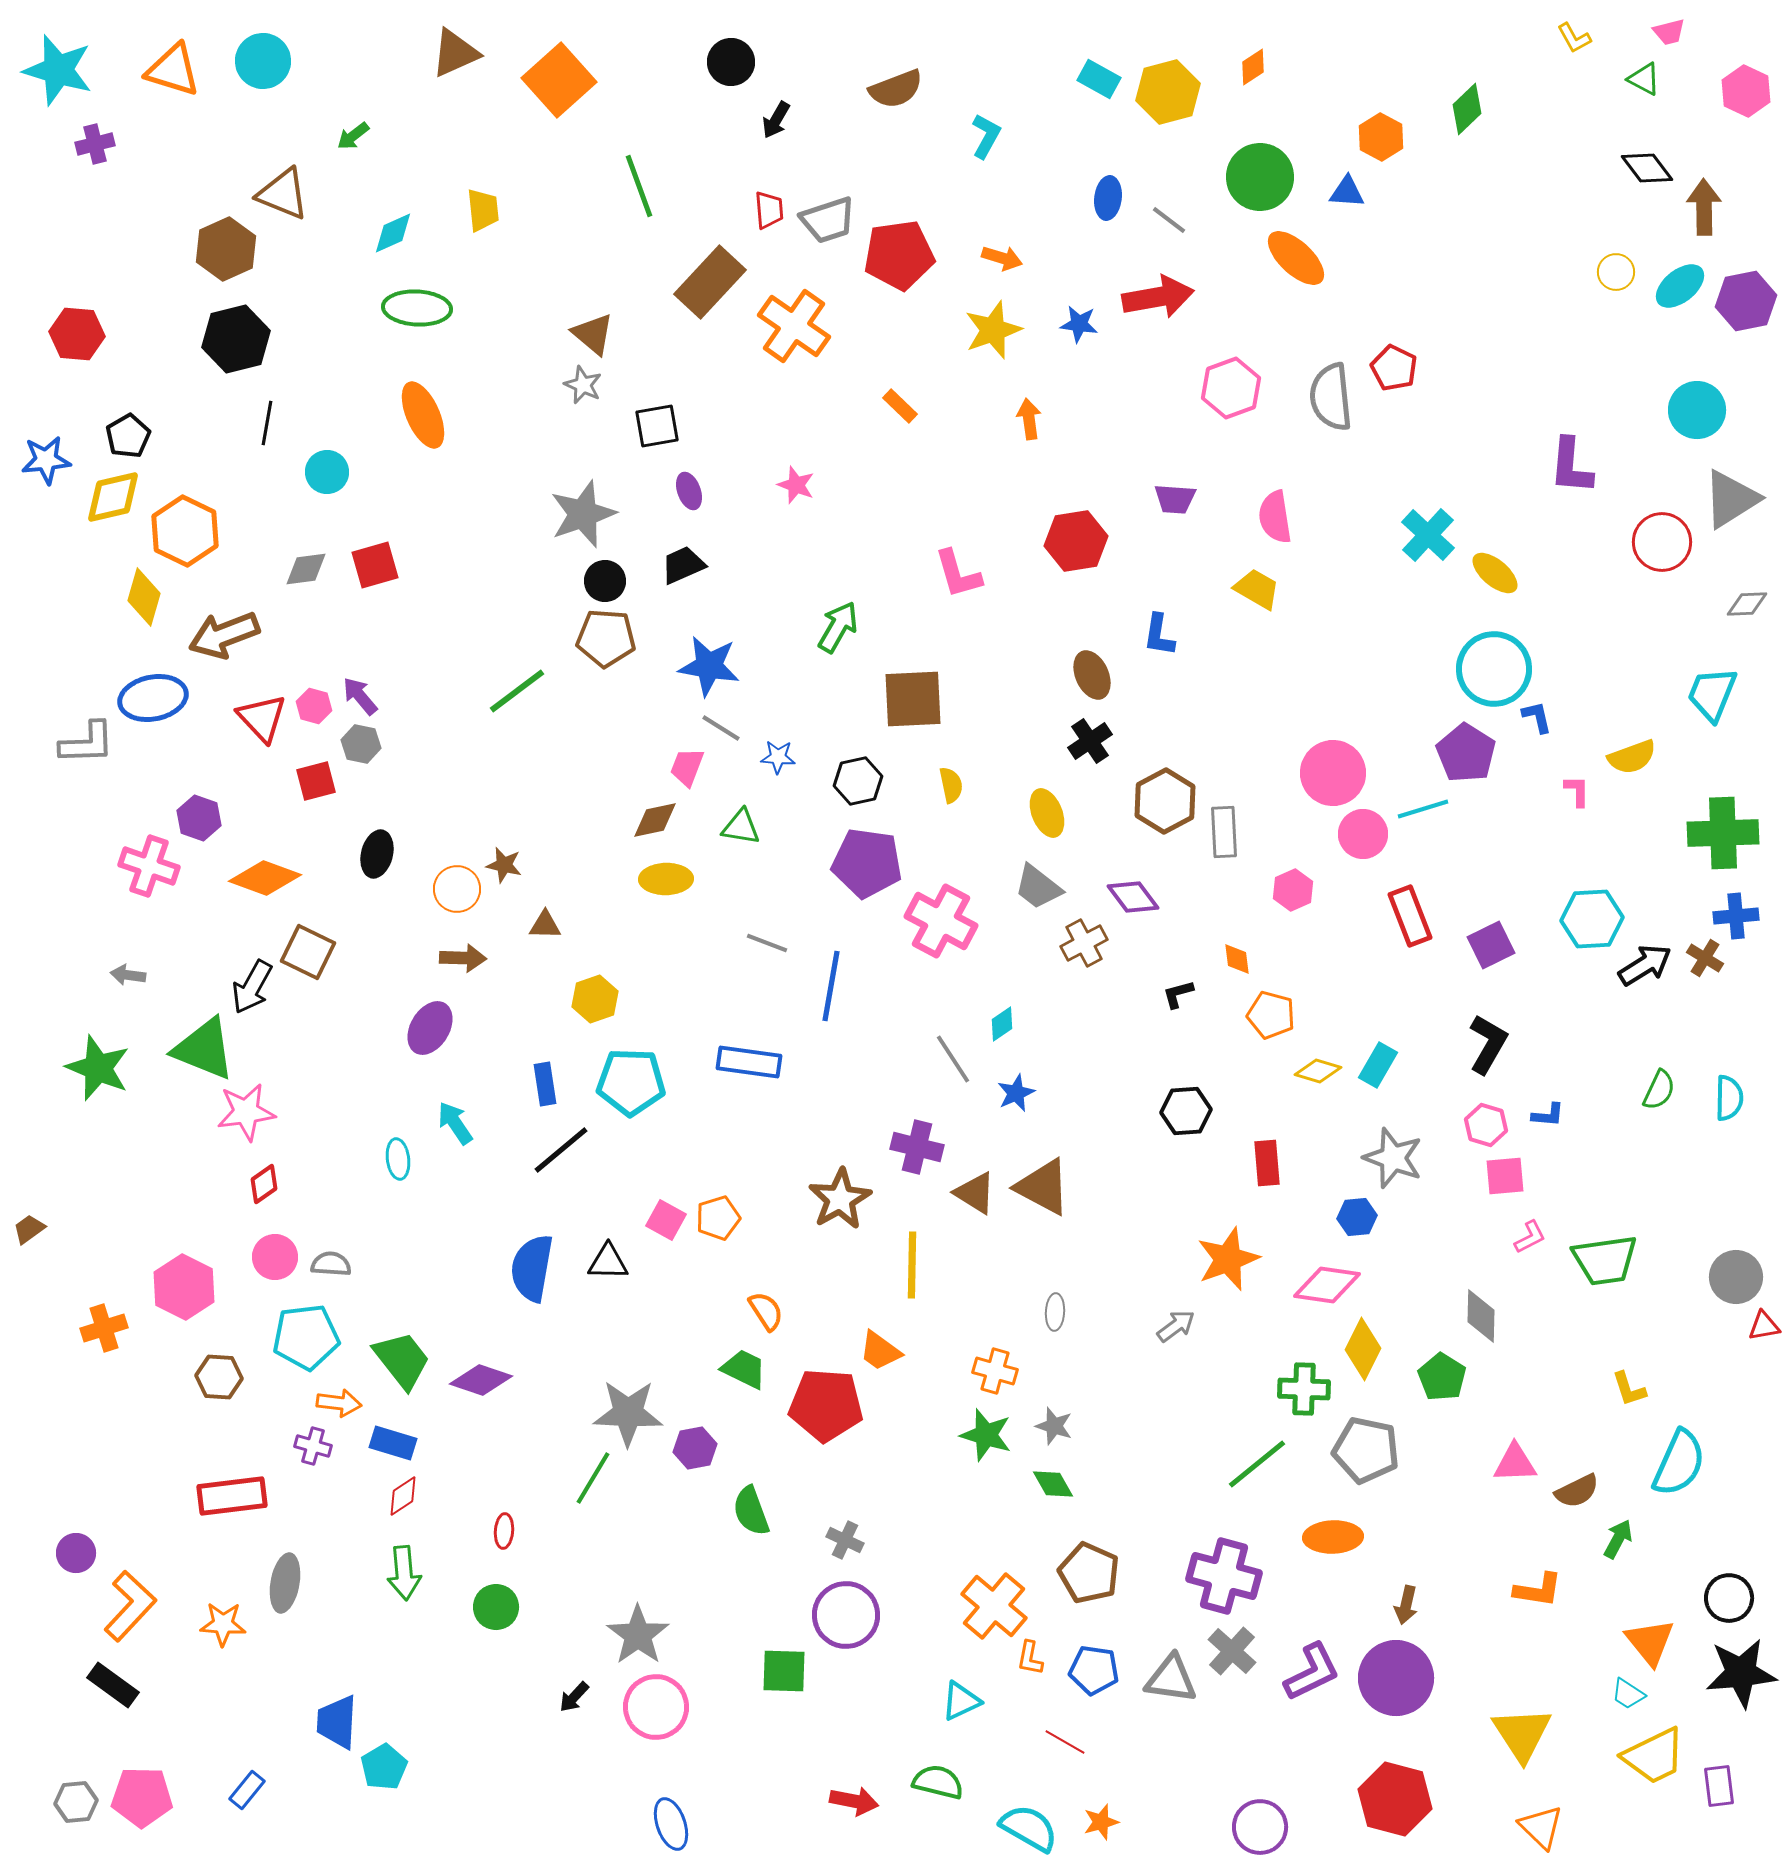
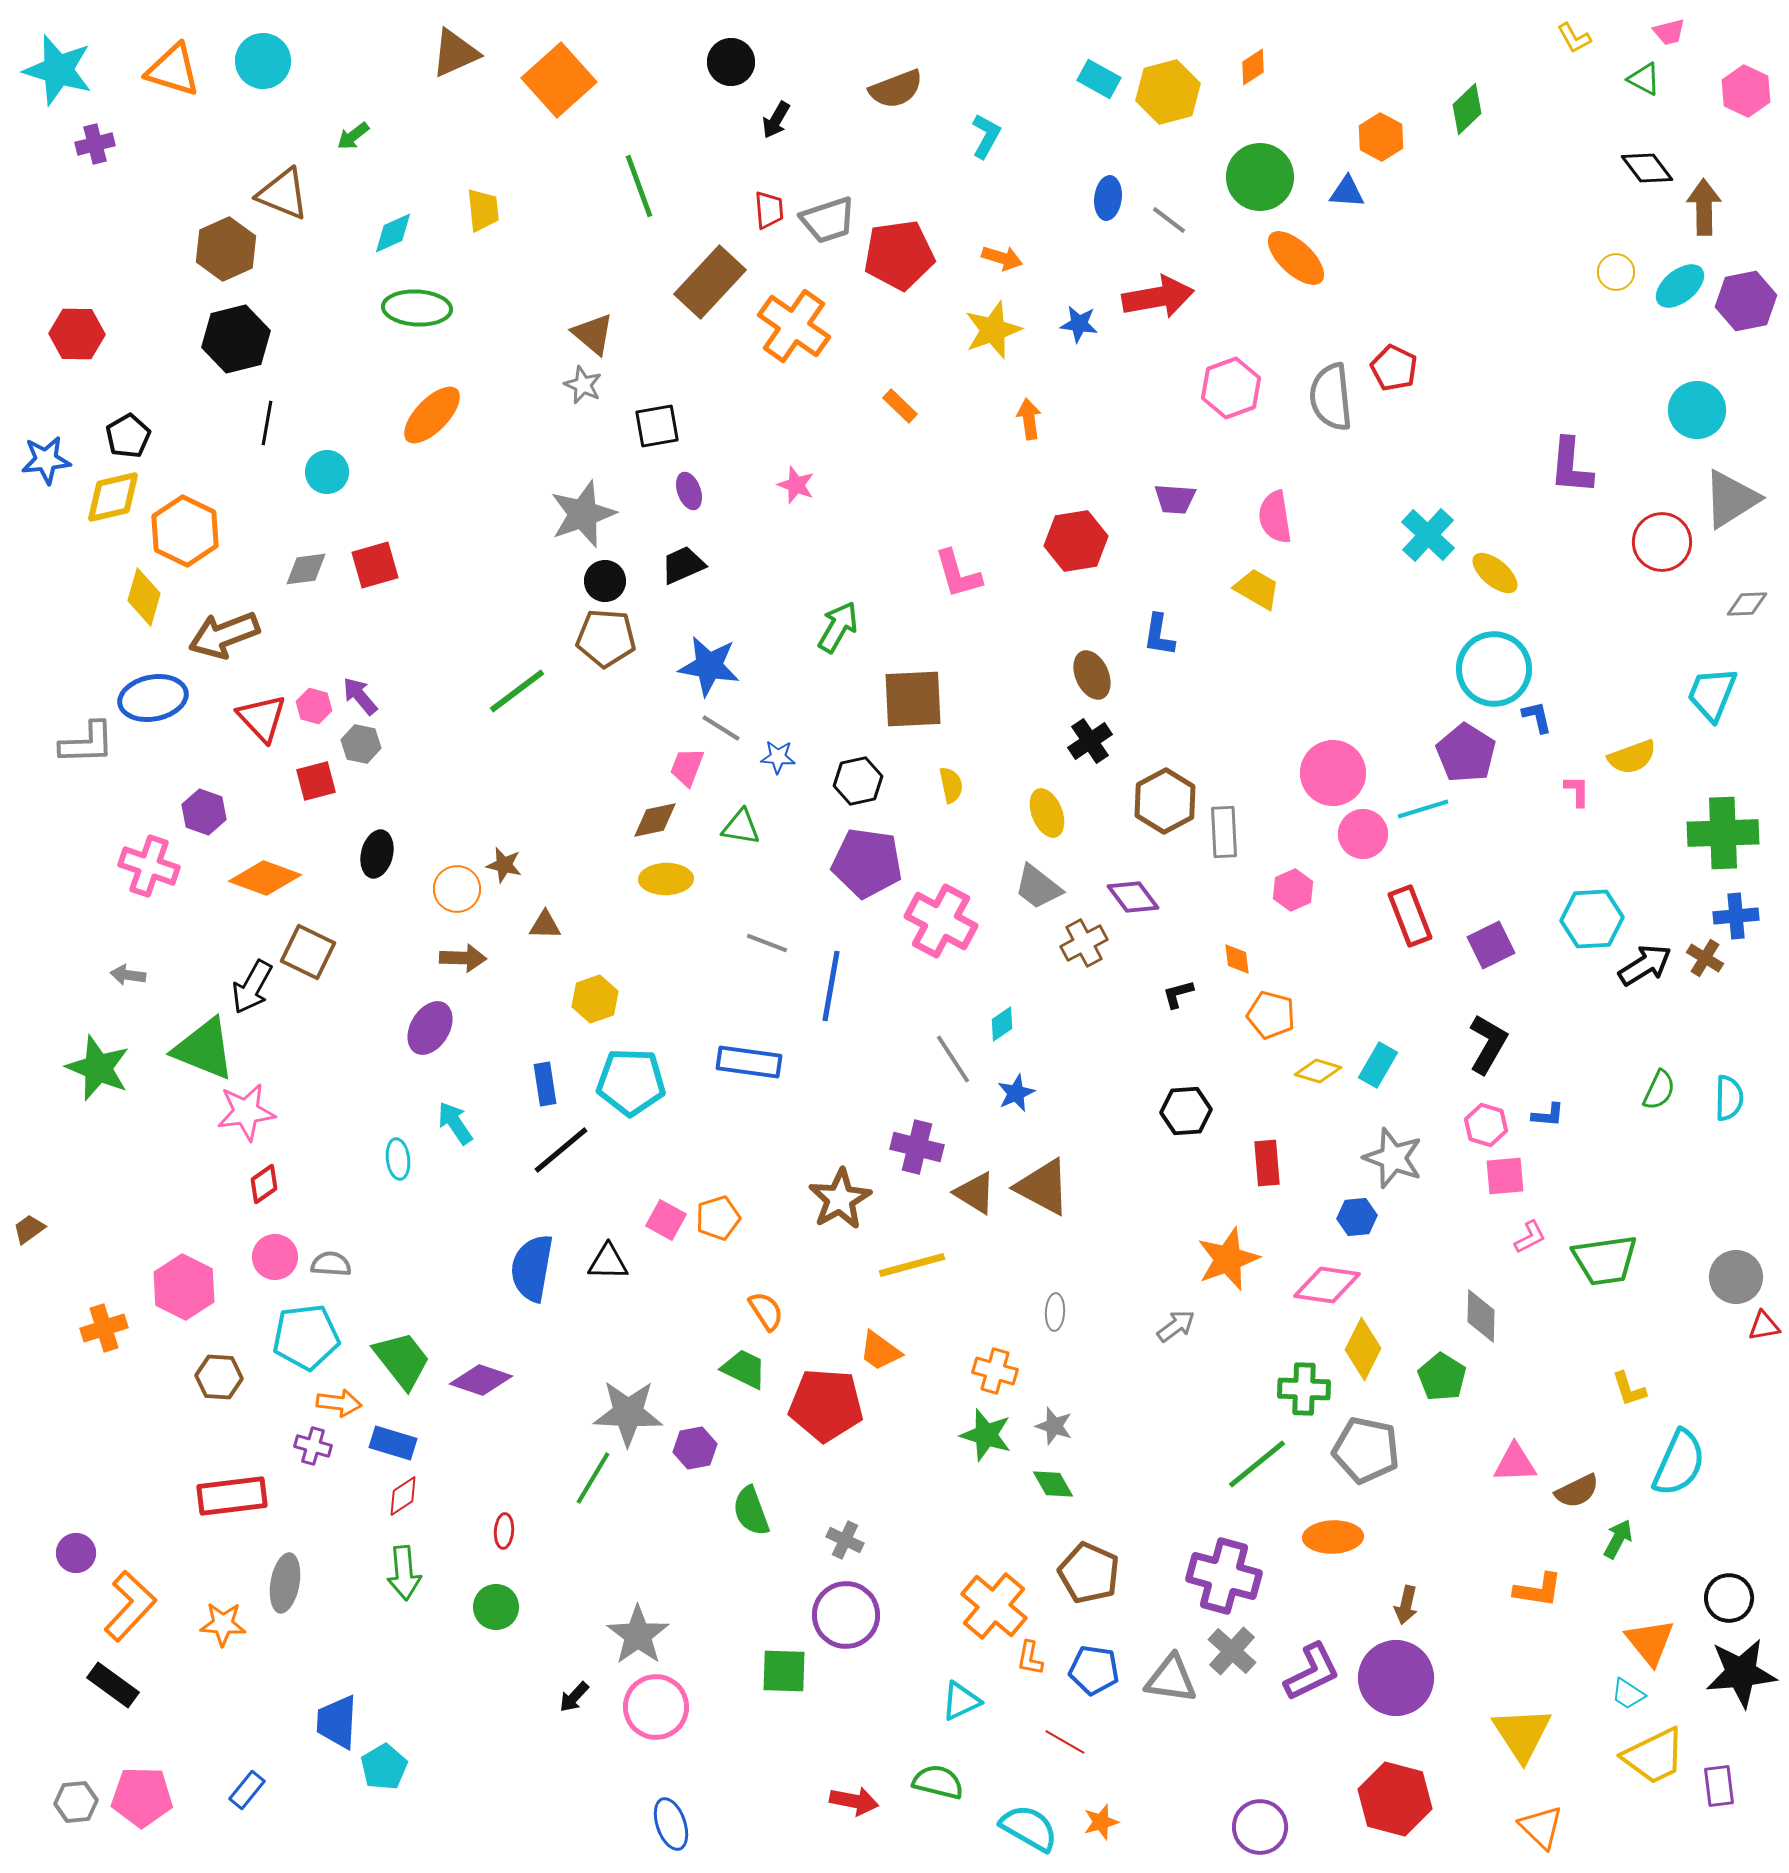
red hexagon at (77, 334): rotated 4 degrees counterclockwise
orange ellipse at (423, 415): moved 9 px right; rotated 68 degrees clockwise
purple hexagon at (199, 818): moved 5 px right, 6 px up
yellow line at (912, 1265): rotated 74 degrees clockwise
